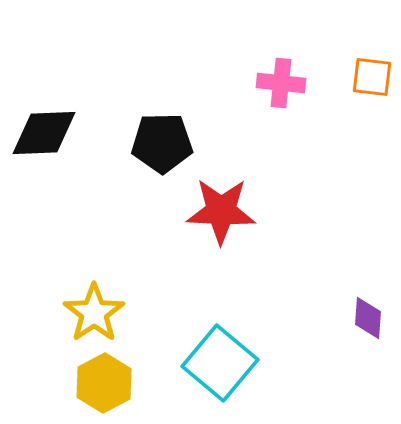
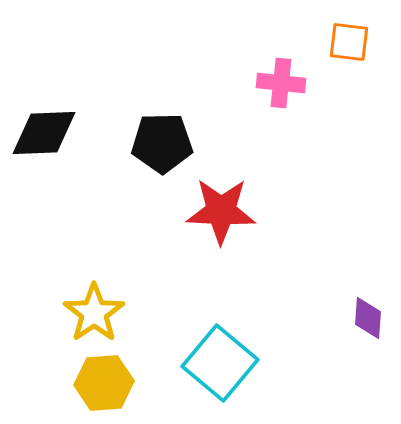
orange square: moved 23 px left, 35 px up
yellow hexagon: rotated 24 degrees clockwise
